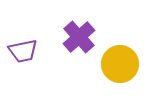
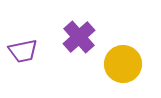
yellow circle: moved 3 px right
